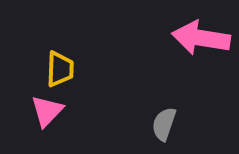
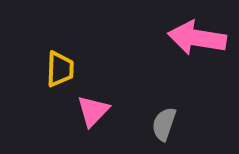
pink arrow: moved 4 px left
pink triangle: moved 46 px right
